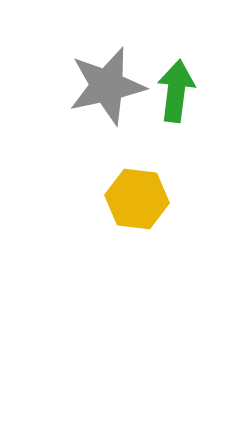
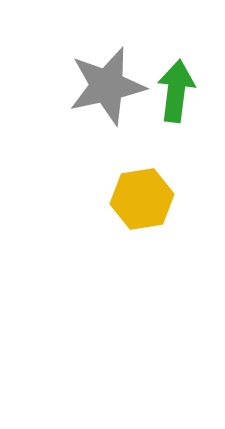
yellow hexagon: moved 5 px right; rotated 16 degrees counterclockwise
